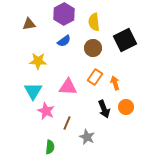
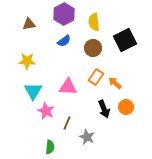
yellow star: moved 11 px left
orange rectangle: moved 1 px right
orange arrow: rotated 32 degrees counterclockwise
